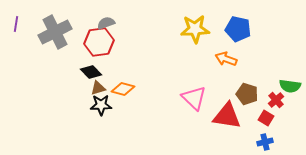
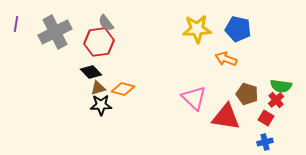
gray semicircle: rotated 108 degrees counterclockwise
yellow star: moved 2 px right
green semicircle: moved 9 px left
red triangle: moved 1 px left, 1 px down
